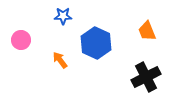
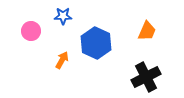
orange trapezoid: rotated 135 degrees counterclockwise
pink circle: moved 10 px right, 9 px up
orange arrow: moved 2 px right; rotated 66 degrees clockwise
